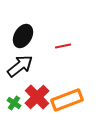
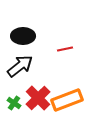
black ellipse: rotated 60 degrees clockwise
red line: moved 2 px right, 3 px down
red cross: moved 1 px right, 1 px down
